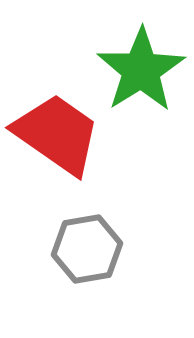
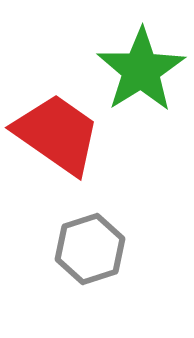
gray hexagon: moved 3 px right; rotated 8 degrees counterclockwise
